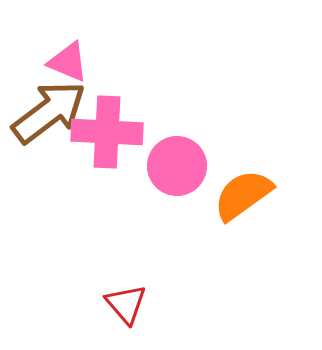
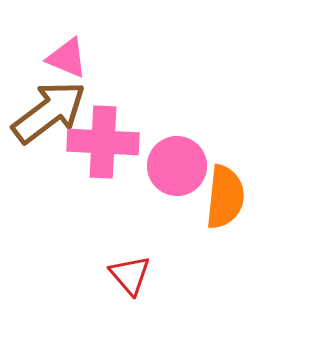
pink triangle: moved 1 px left, 4 px up
pink cross: moved 4 px left, 10 px down
orange semicircle: moved 18 px left, 2 px down; rotated 132 degrees clockwise
red triangle: moved 4 px right, 29 px up
